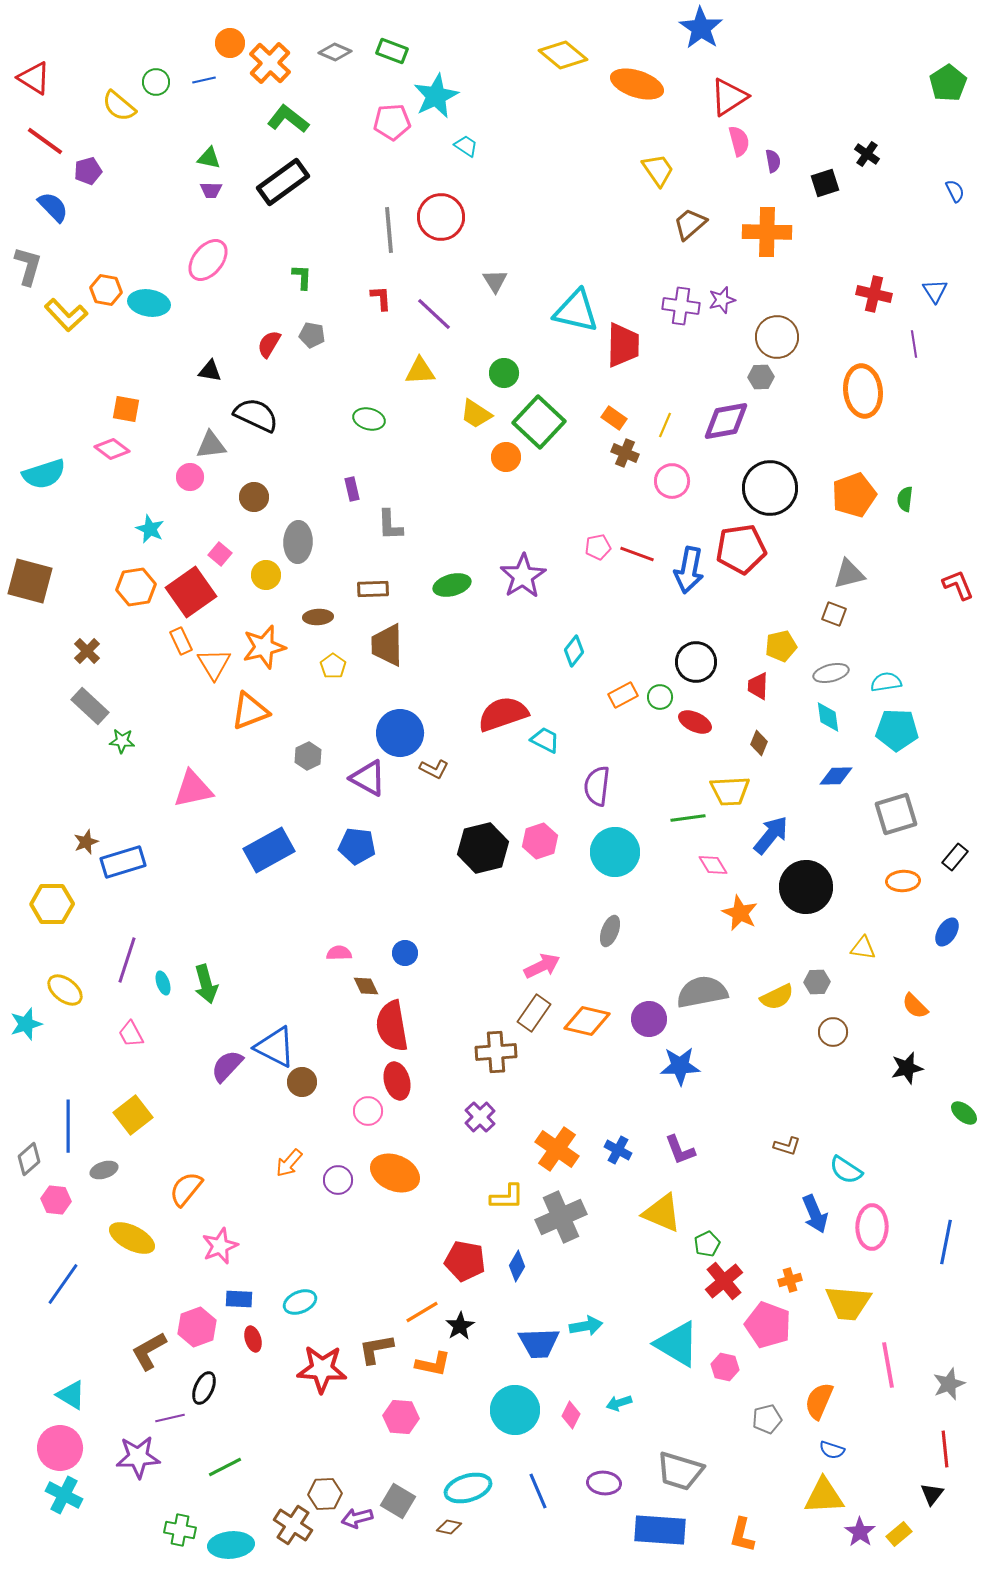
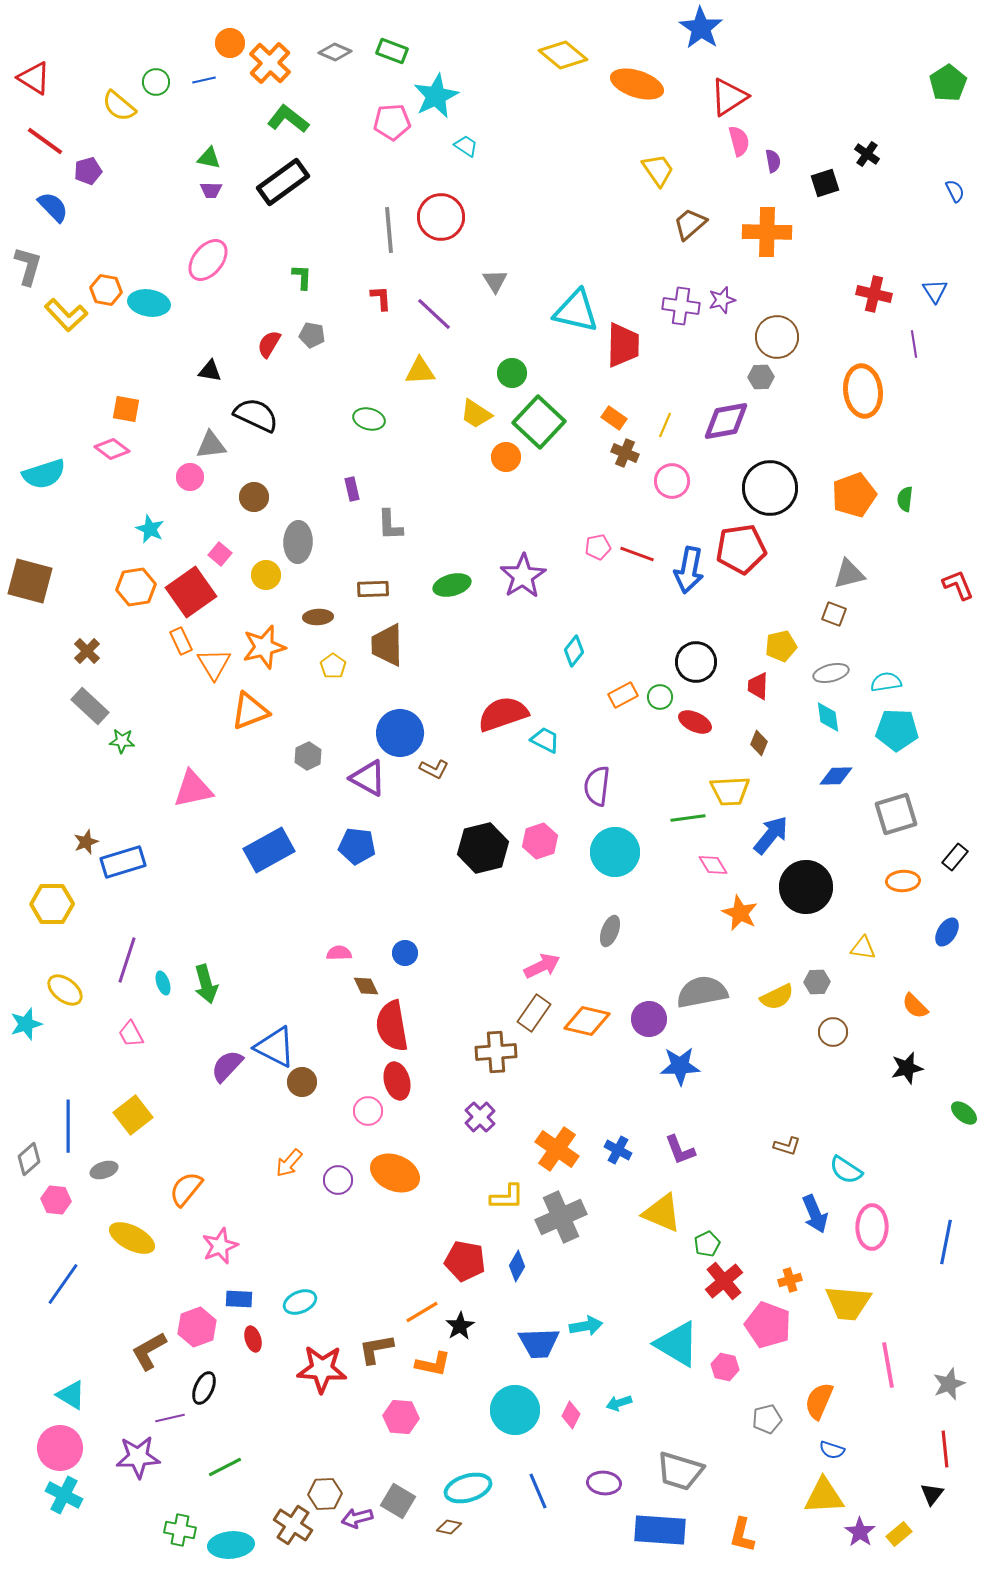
green circle at (504, 373): moved 8 px right
